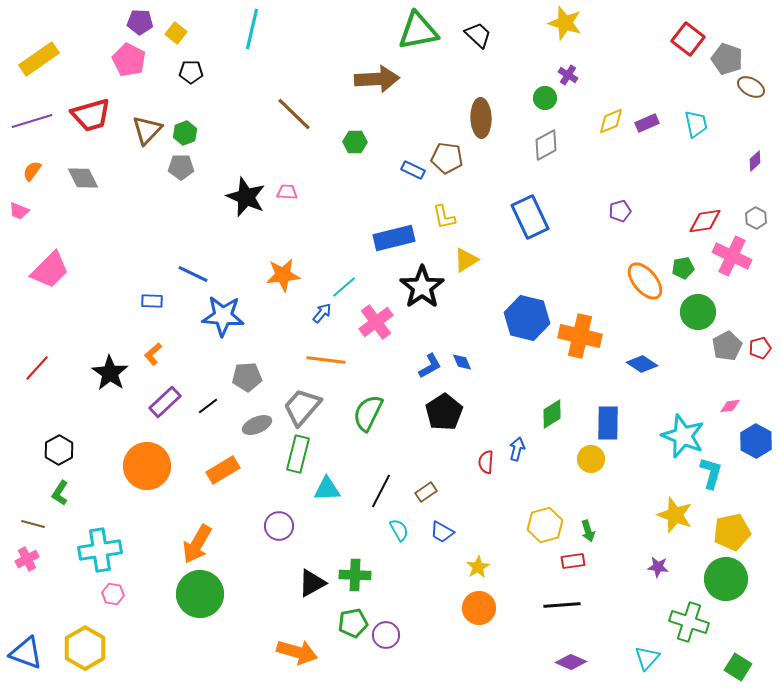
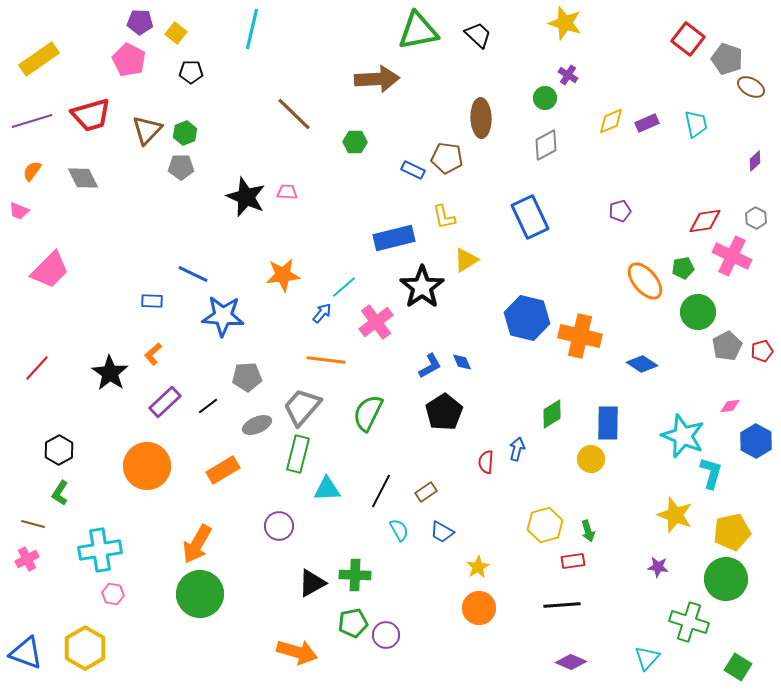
red pentagon at (760, 348): moved 2 px right, 3 px down
